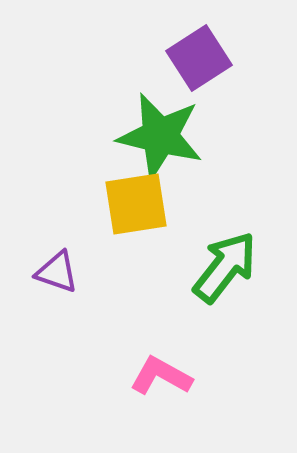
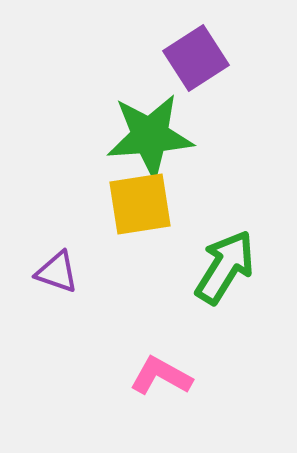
purple square: moved 3 px left
green star: moved 10 px left; rotated 18 degrees counterclockwise
yellow square: moved 4 px right
green arrow: rotated 6 degrees counterclockwise
